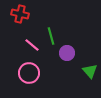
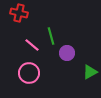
red cross: moved 1 px left, 1 px up
green triangle: moved 1 px down; rotated 42 degrees clockwise
